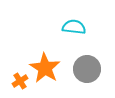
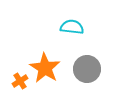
cyan semicircle: moved 2 px left
